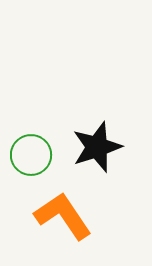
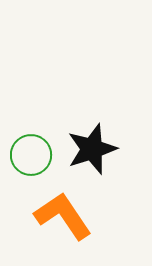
black star: moved 5 px left, 2 px down
